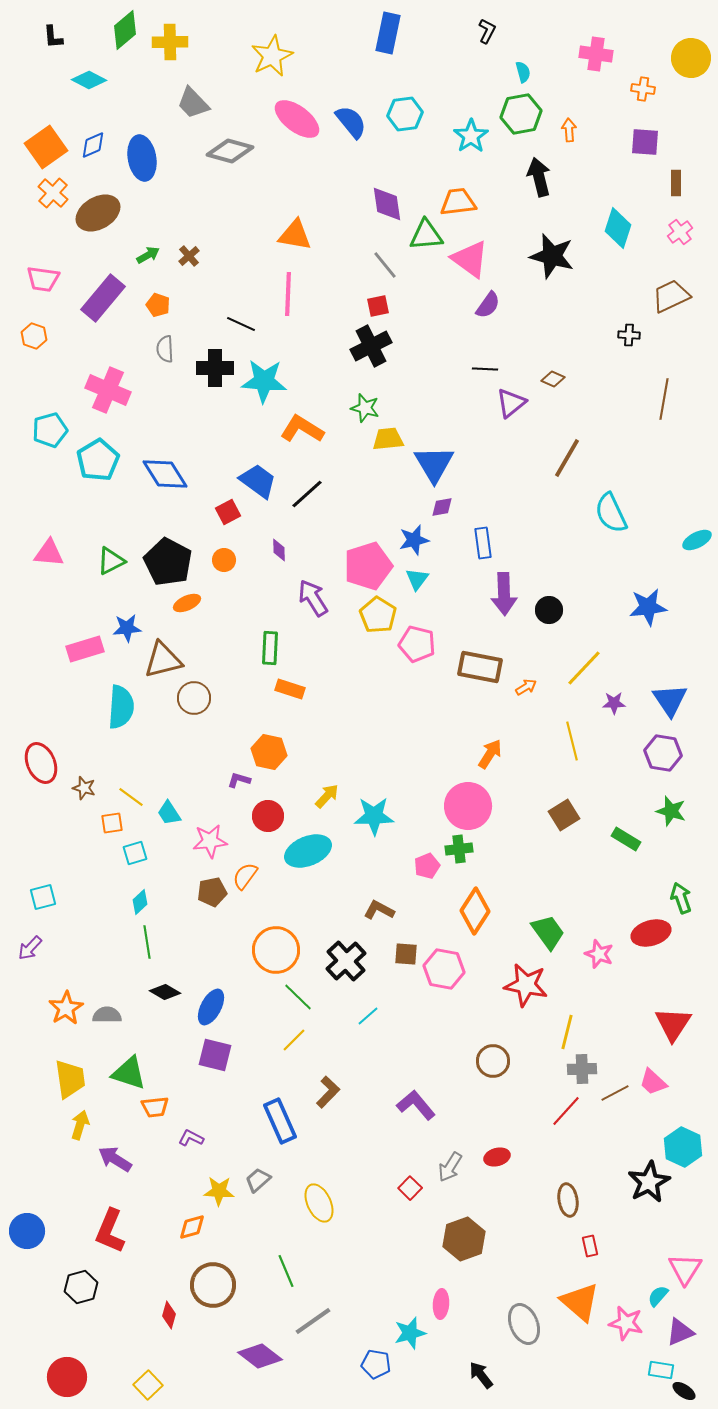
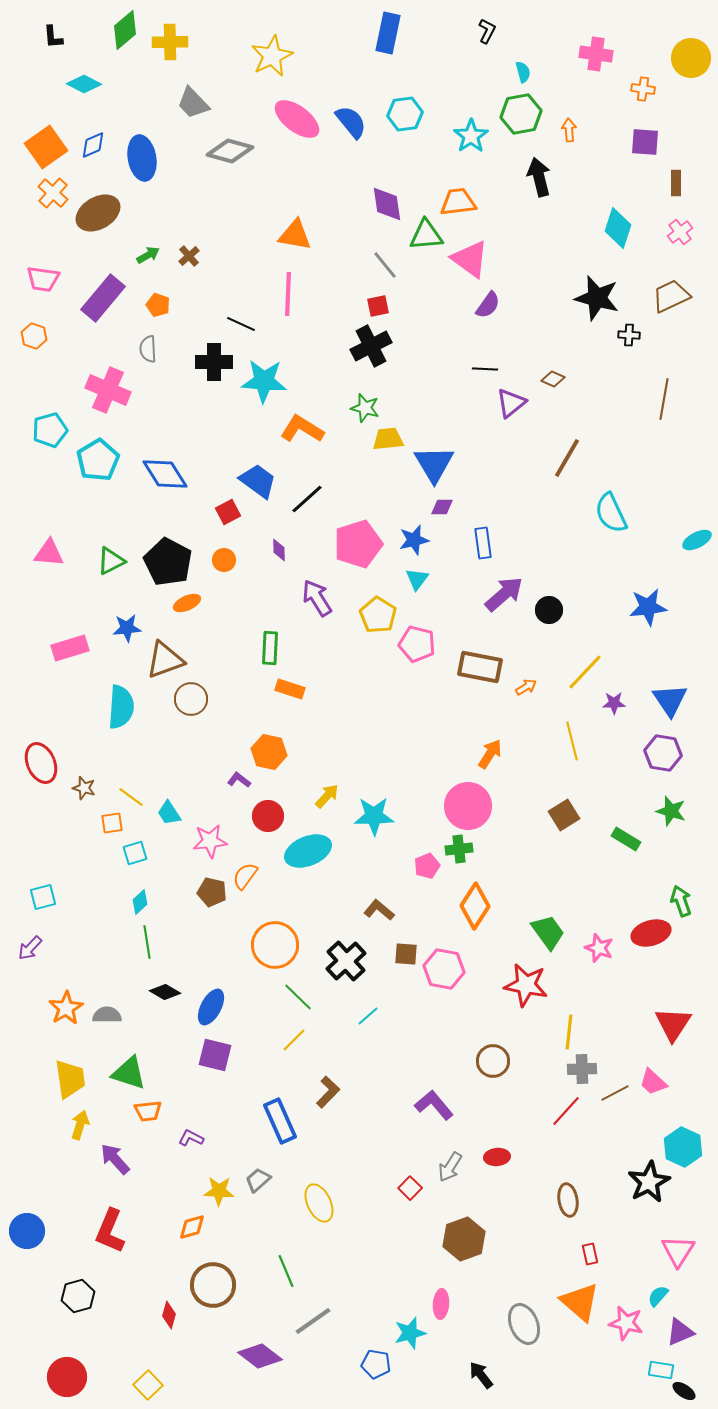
cyan diamond at (89, 80): moved 5 px left, 4 px down
black star at (552, 256): moved 45 px right, 42 px down
gray semicircle at (165, 349): moved 17 px left
black cross at (215, 368): moved 1 px left, 6 px up
black line at (307, 494): moved 5 px down
purple diamond at (442, 507): rotated 10 degrees clockwise
pink pentagon at (368, 566): moved 10 px left, 22 px up
purple arrow at (504, 594): rotated 129 degrees counterclockwise
purple arrow at (313, 598): moved 4 px right
pink rectangle at (85, 649): moved 15 px left, 1 px up
brown triangle at (163, 660): moved 2 px right; rotated 6 degrees counterclockwise
yellow line at (584, 668): moved 1 px right, 4 px down
brown circle at (194, 698): moved 3 px left, 1 px down
purple L-shape at (239, 780): rotated 20 degrees clockwise
brown pentagon at (212, 892): rotated 24 degrees clockwise
green arrow at (681, 898): moved 3 px down
brown L-shape at (379, 910): rotated 12 degrees clockwise
orange diamond at (475, 911): moved 5 px up
orange circle at (276, 950): moved 1 px left, 5 px up
pink star at (599, 954): moved 6 px up
yellow line at (567, 1032): moved 2 px right; rotated 8 degrees counterclockwise
purple L-shape at (416, 1105): moved 18 px right
orange trapezoid at (155, 1107): moved 7 px left, 4 px down
red ellipse at (497, 1157): rotated 10 degrees clockwise
purple arrow at (115, 1159): rotated 16 degrees clockwise
red rectangle at (590, 1246): moved 8 px down
pink triangle at (685, 1269): moved 7 px left, 18 px up
black hexagon at (81, 1287): moved 3 px left, 9 px down
